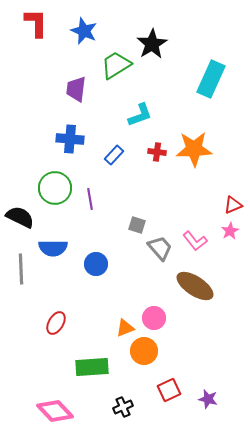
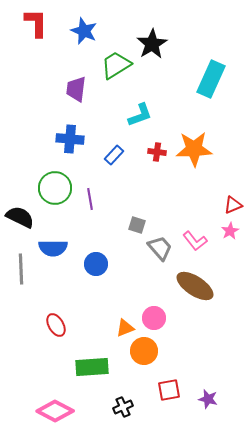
red ellipse: moved 2 px down; rotated 60 degrees counterclockwise
red square: rotated 15 degrees clockwise
pink diamond: rotated 18 degrees counterclockwise
